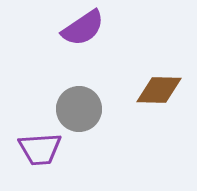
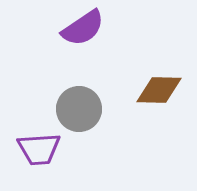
purple trapezoid: moved 1 px left
